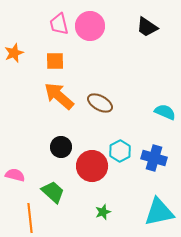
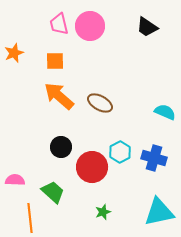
cyan hexagon: moved 1 px down
red circle: moved 1 px down
pink semicircle: moved 5 px down; rotated 12 degrees counterclockwise
